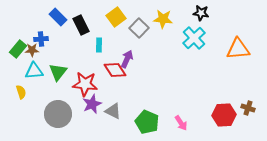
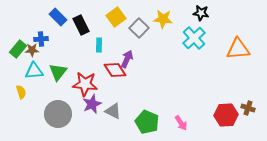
red hexagon: moved 2 px right
